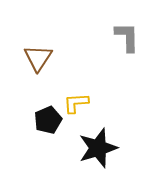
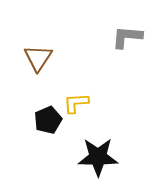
gray L-shape: rotated 84 degrees counterclockwise
black star: moved 9 px down; rotated 18 degrees clockwise
